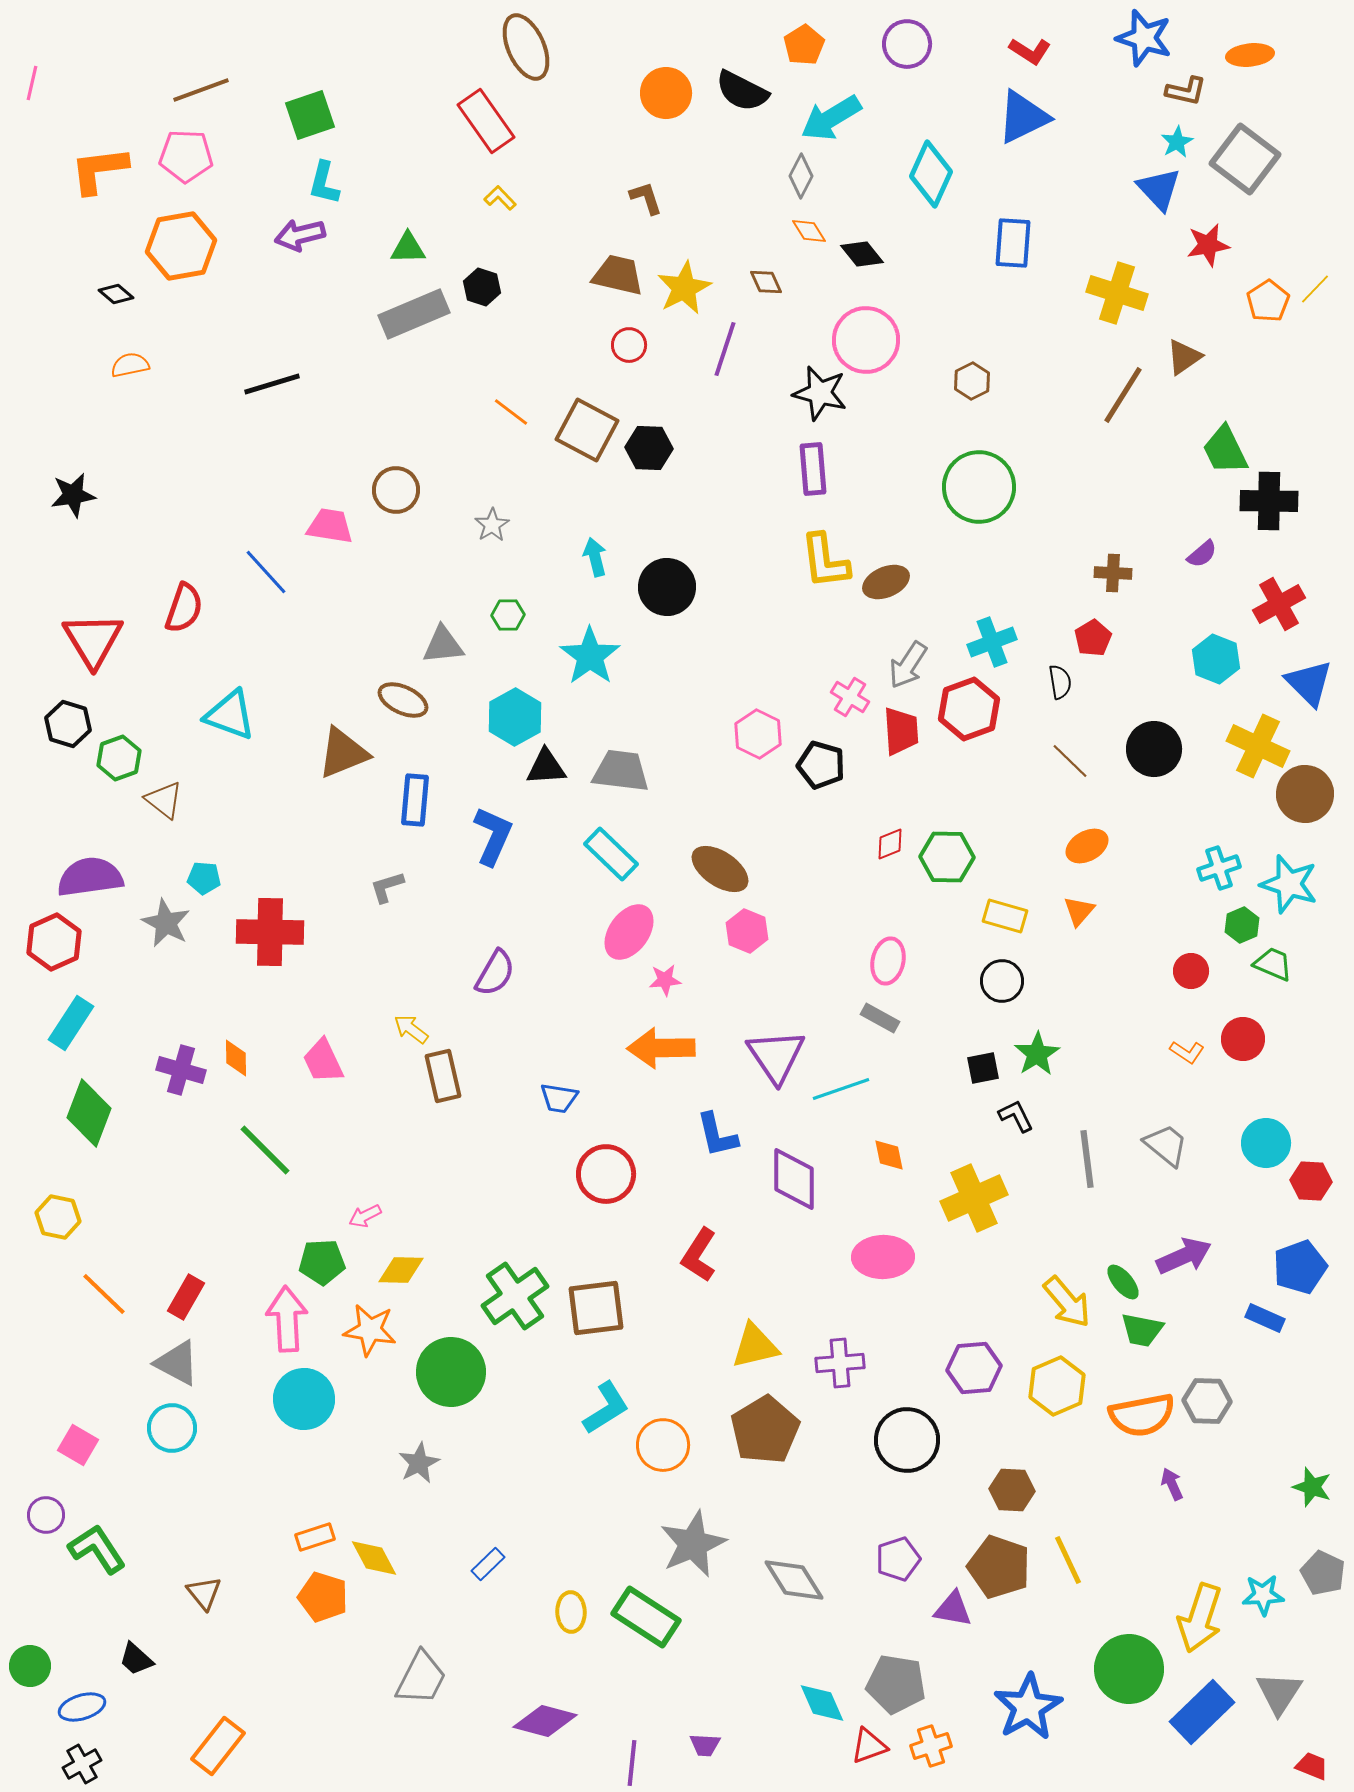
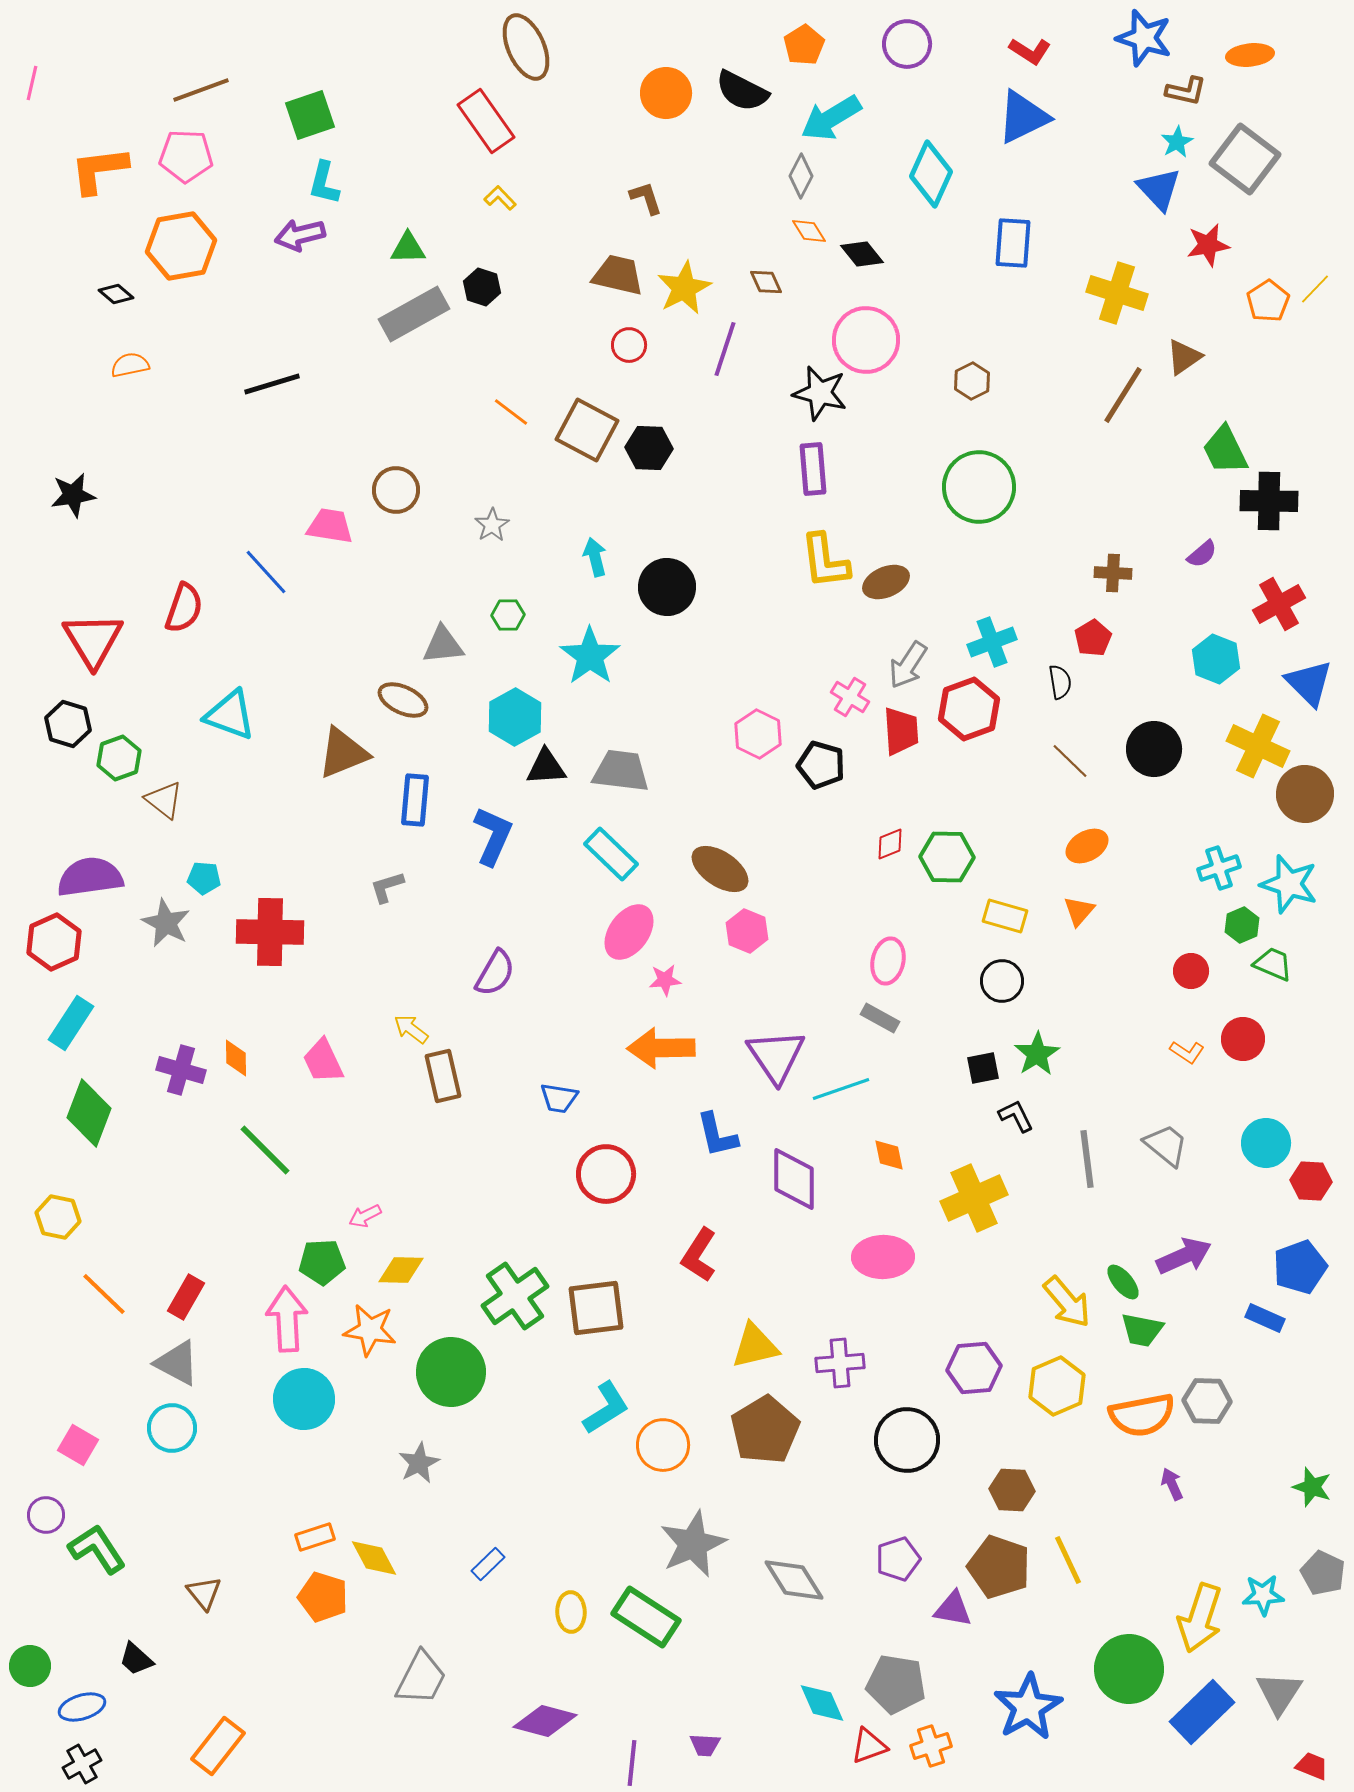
gray rectangle at (414, 314): rotated 6 degrees counterclockwise
